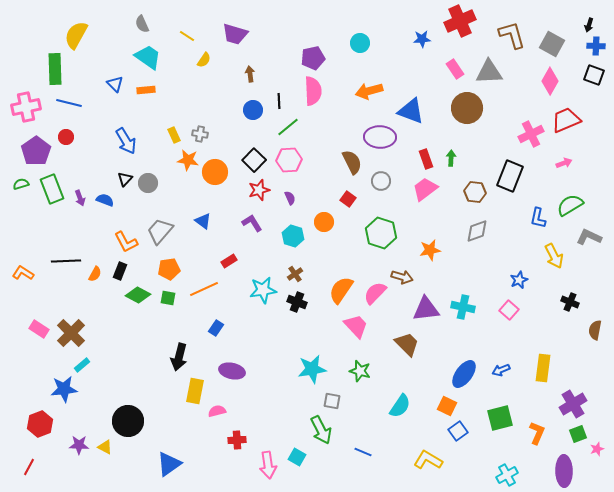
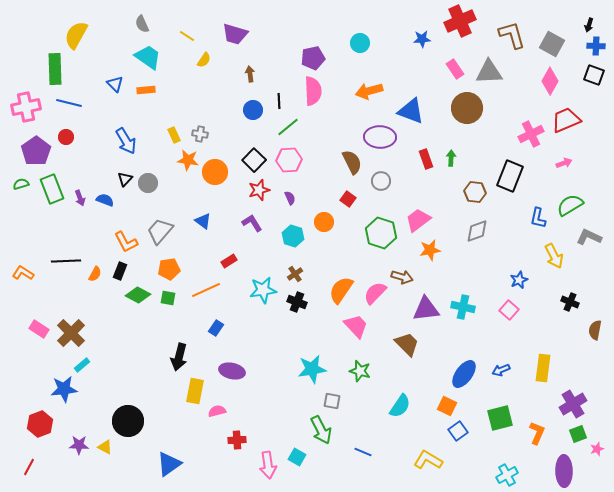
pink trapezoid at (425, 189): moved 7 px left, 31 px down
orange line at (204, 289): moved 2 px right, 1 px down
